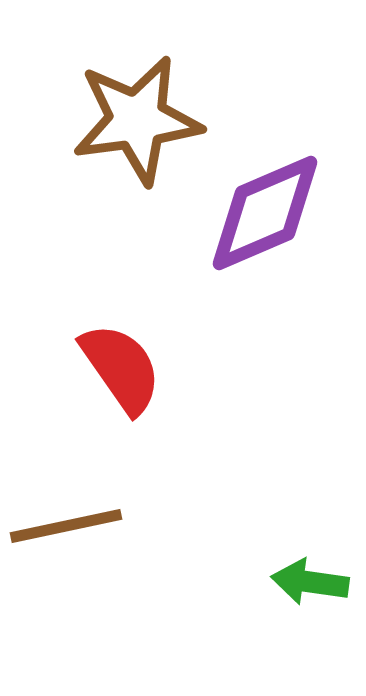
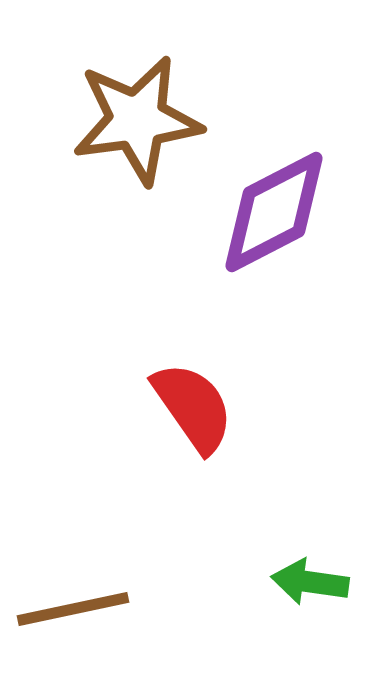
purple diamond: moved 9 px right, 1 px up; rotated 4 degrees counterclockwise
red semicircle: moved 72 px right, 39 px down
brown line: moved 7 px right, 83 px down
